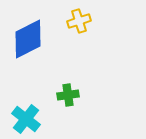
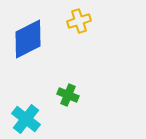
green cross: rotated 30 degrees clockwise
